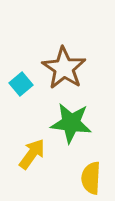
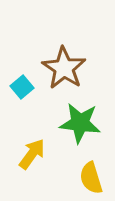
cyan square: moved 1 px right, 3 px down
green star: moved 9 px right
yellow semicircle: rotated 20 degrees counterclockwise
